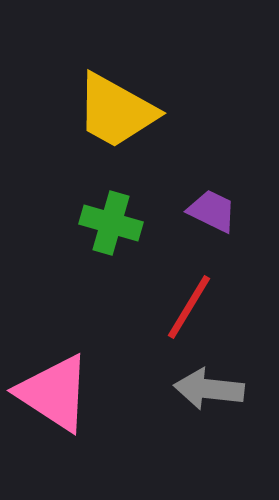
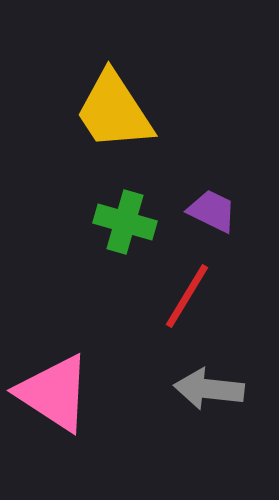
yellow trapezoid: moved 2 px left; rotated 28 degrees clockwise
green cross: moved 14 px right, 1 px up
red line: moved 2 px left, 11 px up
